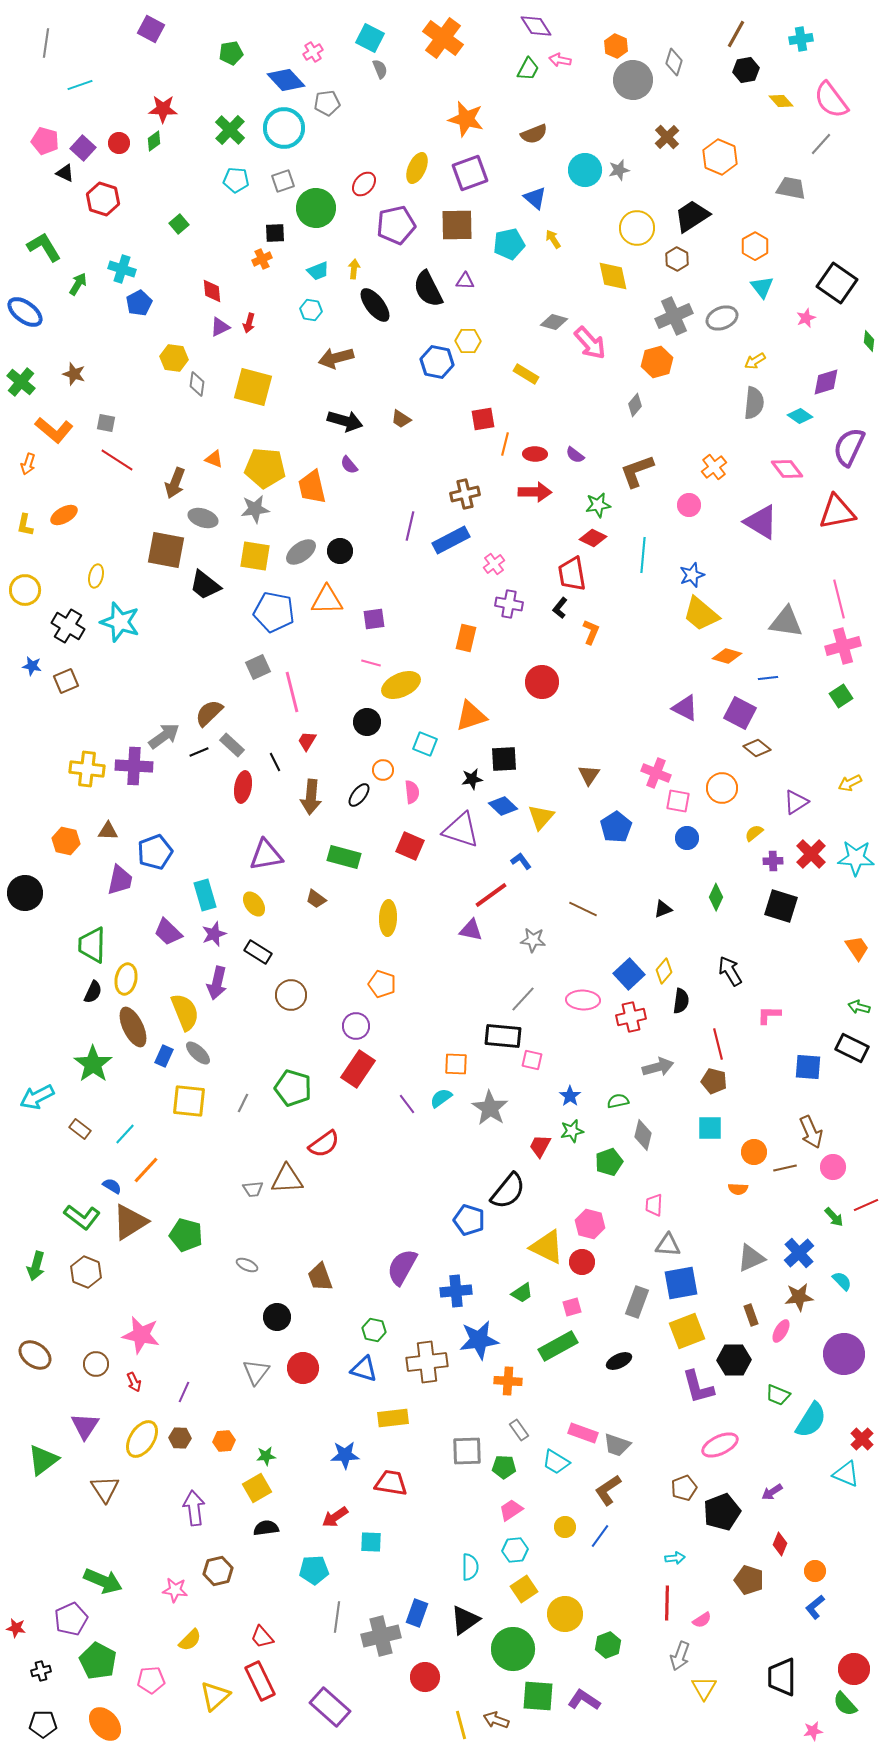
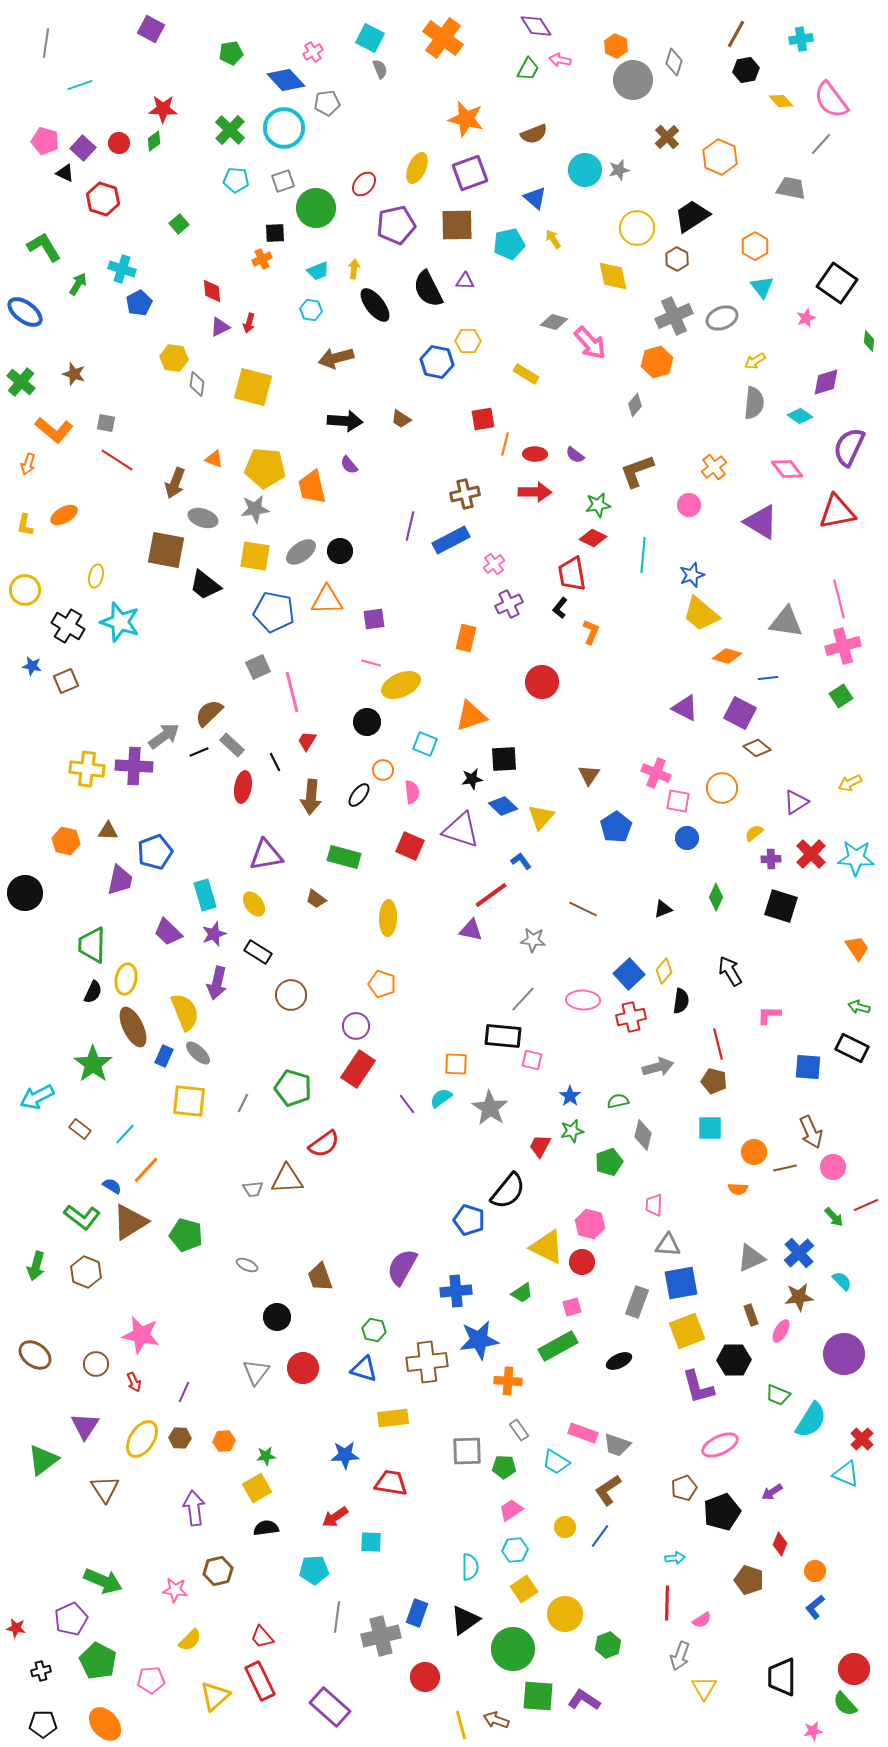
black arrow at (345, 421): rotated 12 degrees counterclockwise
purple cross at (509, 604): rotated 36 degrees counterclockwise
purple cross at (773, 861): moved 2 px left, 2 px up
